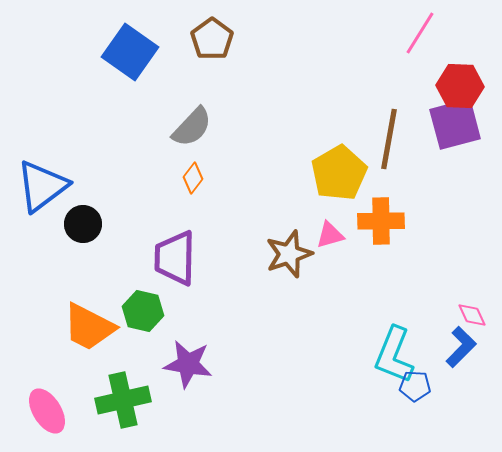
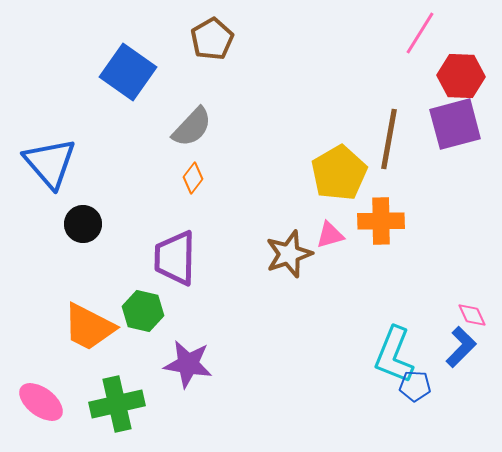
brown pentagon: rotated 6 degrees clockwise
blue square: moved 2 px left, 20 px down
red hexagon: moved 1 px right, 10 px up
blue triangle: moved 8 px right, 23 px up; rotated 34 degrees counterclockwise
green cross: moved 6 px left, 4 px down
pink ellipse: moved 6 px left, 9 px up; rotated 21 degrees counterclockwise
